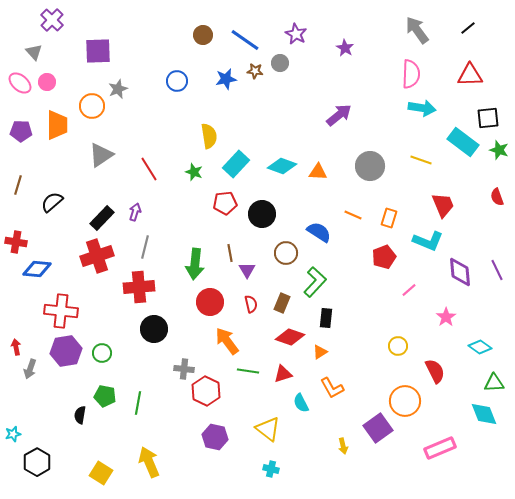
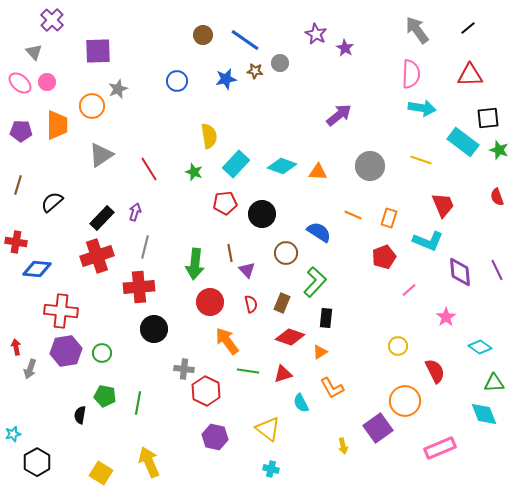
purple star at (296, 34): moved 20 px right
purple triangle at (247, 270): rotated 12 degrees counterclockwise
